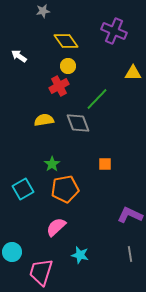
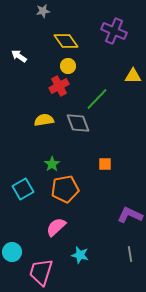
yellow triangle: moved 3 px down
